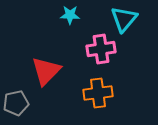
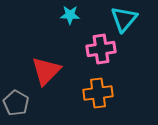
gray pentagon: rotated 30 degrees counterclockwise
